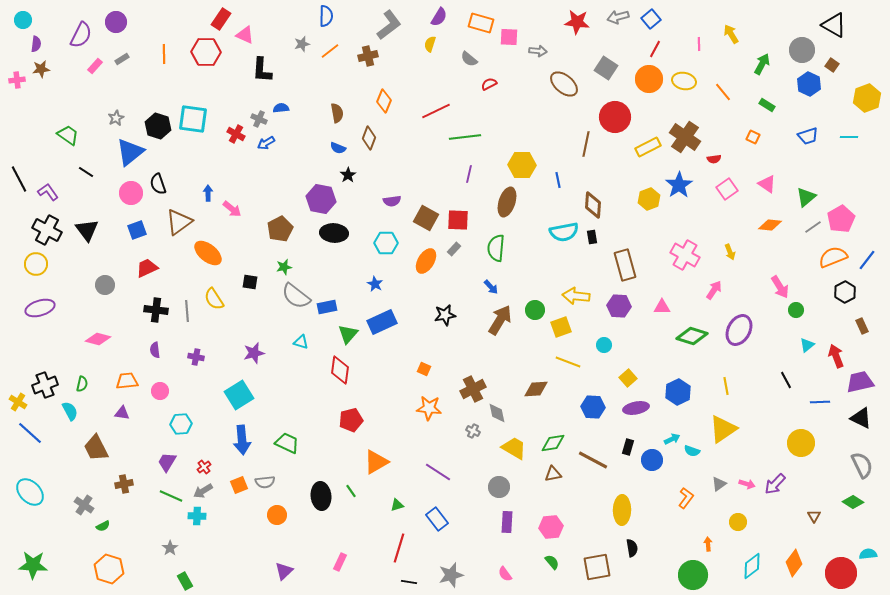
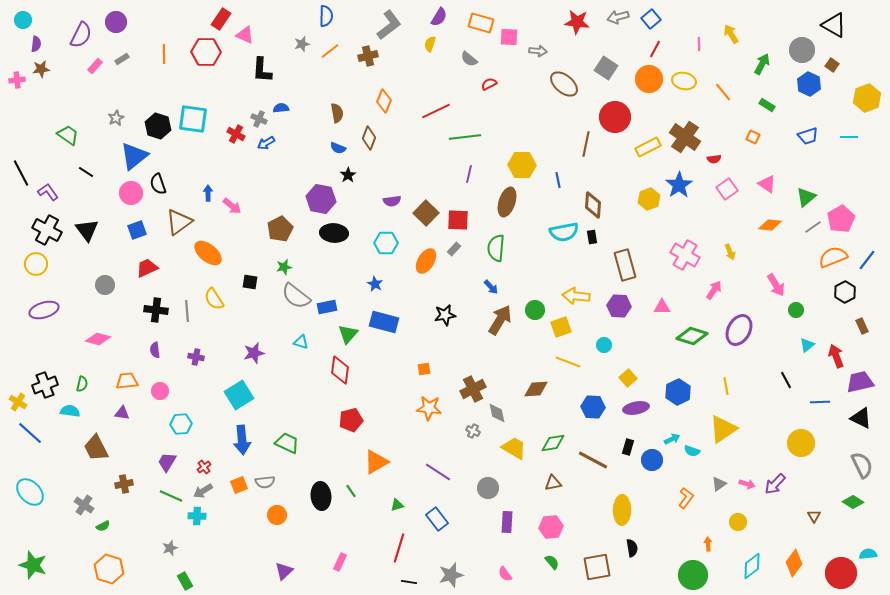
blue triangle at (130, 152): moved 4 px right, 4 px down
black line at (19, 179): moved 2 px right, 6 px up
pink arrow at (232, 209): moved 3 px up
brown square at (426, 218): moved 5 px up; rotated 15 degrees clockwise
pink arrow at (780, 287): moved 4 px left, 2 px up
purple ellipse at (40, 308): moved 4 px right, 2 px down
blue rectangle at (382, 322): moved 2 px right; rotated 40 degrees clockwise
orange square at (424, 369): rotated 32 degrees counterclockwise
cyan semicircle at (70, 411): rotated 54 degrees counterclockwise
brown triangle at (553, 474): moved 9 px down
gray circle at (499, 487): moved 11 px left, 1 px down
gray star at (170, 548): rotated 14 degrees clockwise
green star at (33, 565): rotated 16 degrees clockwise
